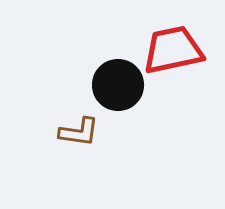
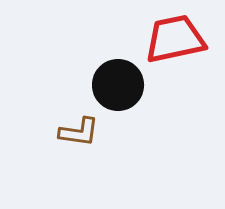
red trapezoid: moved 2 px right, 11 px up
